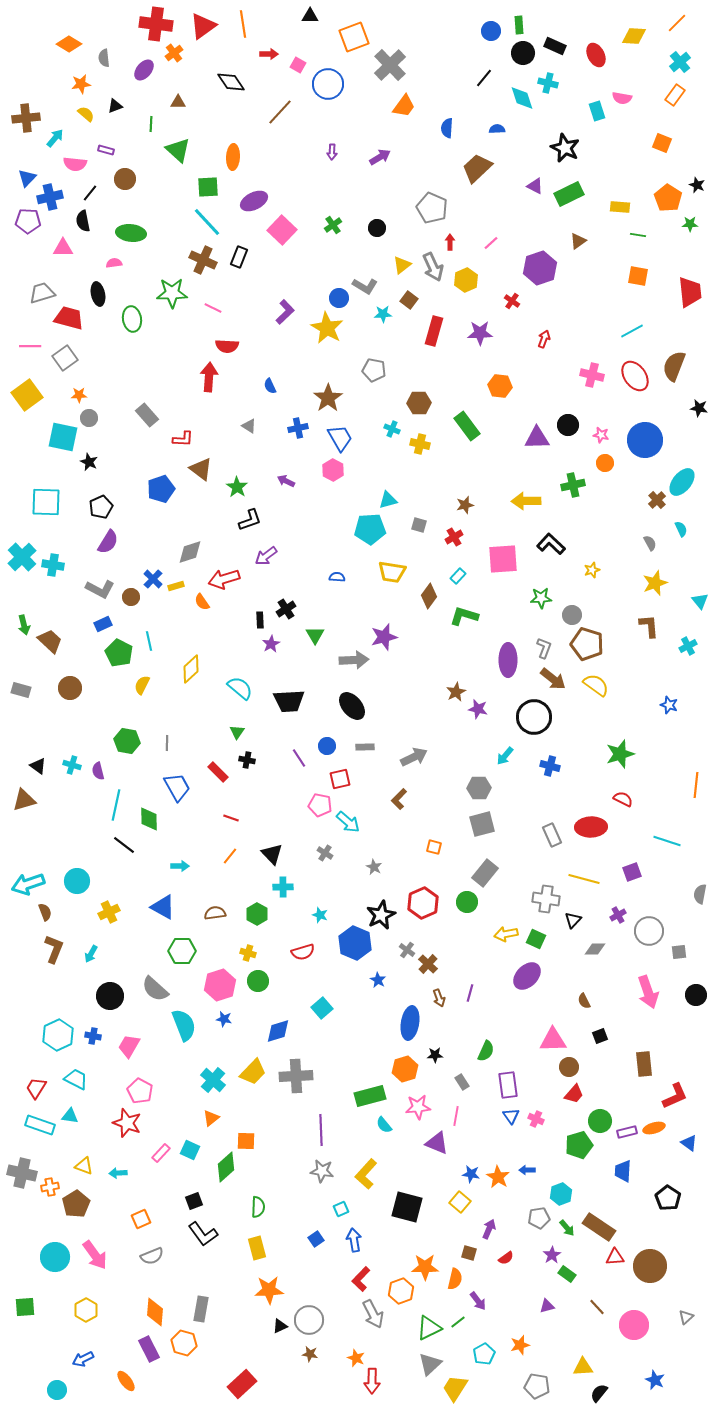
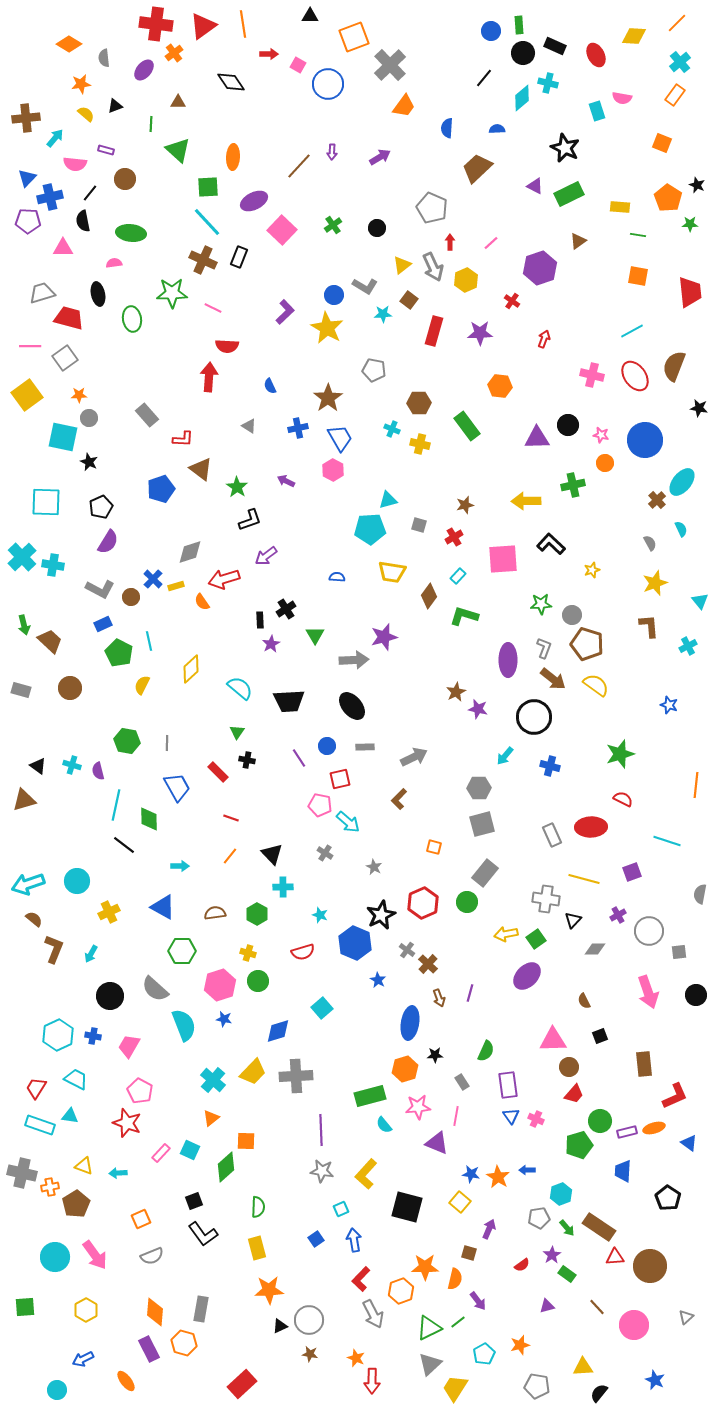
cyan diamond at (522, 98): rotated 68 degrees clockwise
brown line at (280, 112): moved 19 px right, 54 px down
blue circle at (339, 298): moved 5 px left, 3 px up
green star at (541, 598): moved 6 px down
brown semicircle at (45, 912): moved 11 px left, 7 px down; rotated 30 degrees counterclockwise
green square at (536, 939): rotated 30 degrees clockwise
red semicircle at (506, 1258): moved 16 px right, 7 px down
